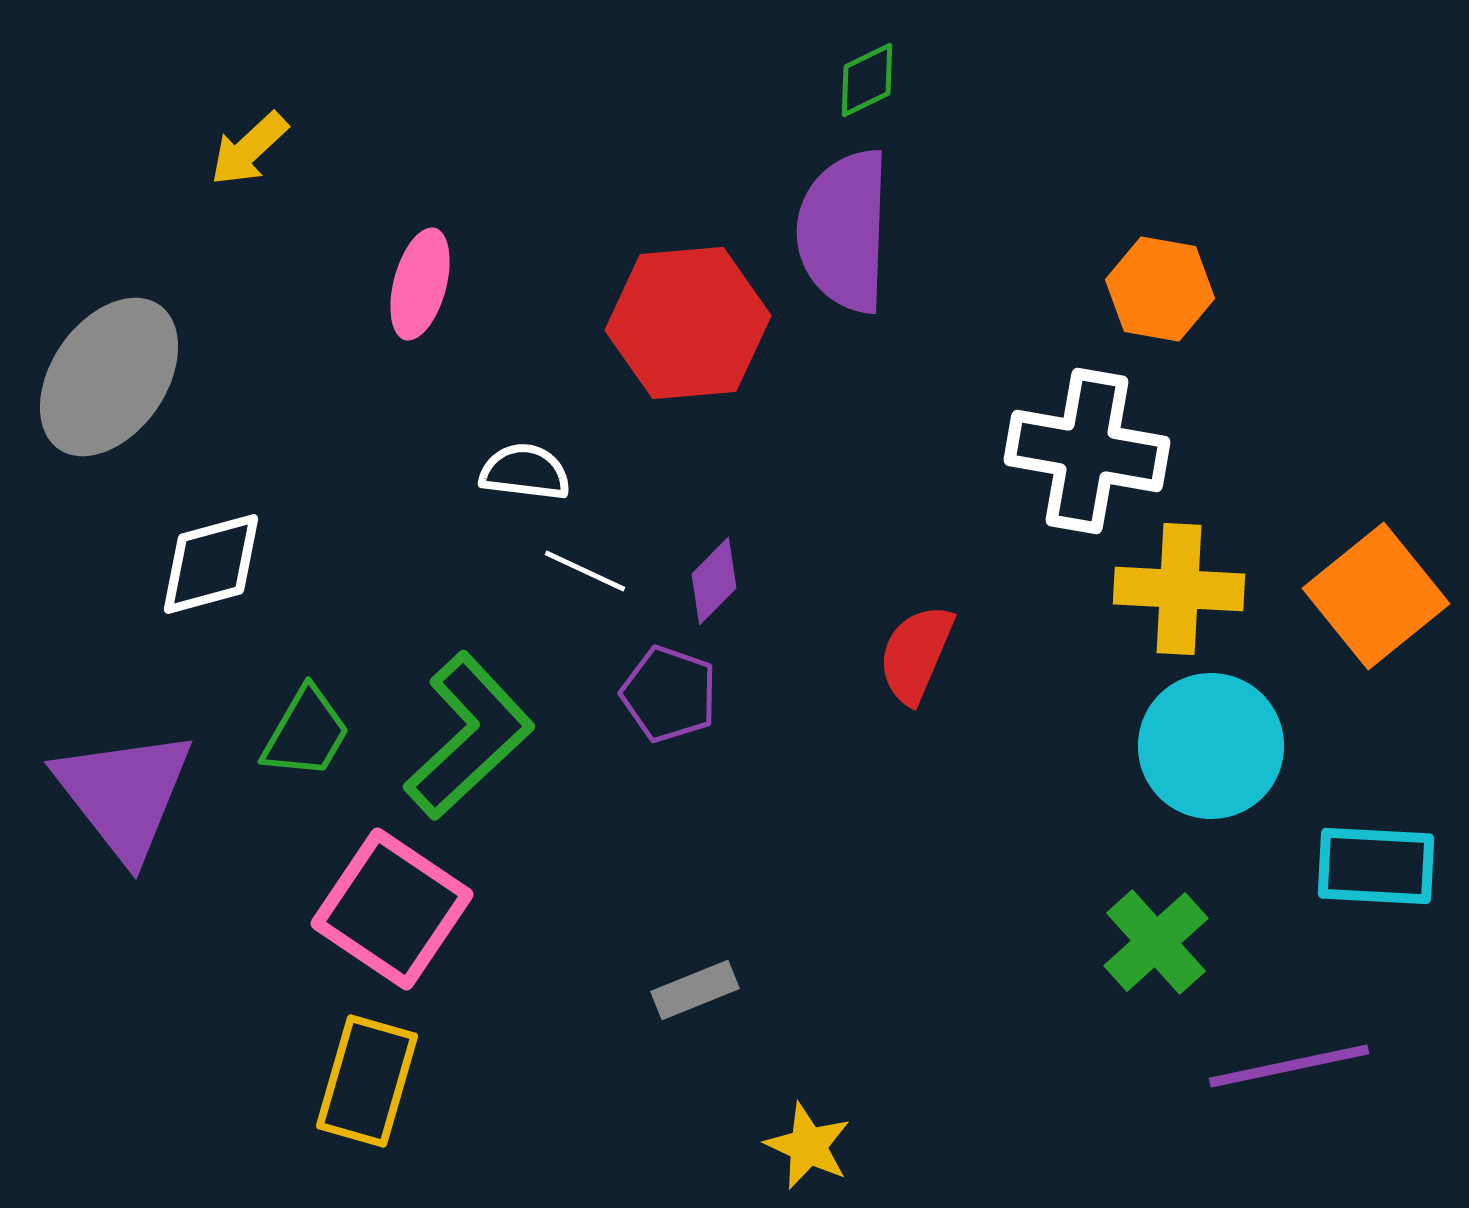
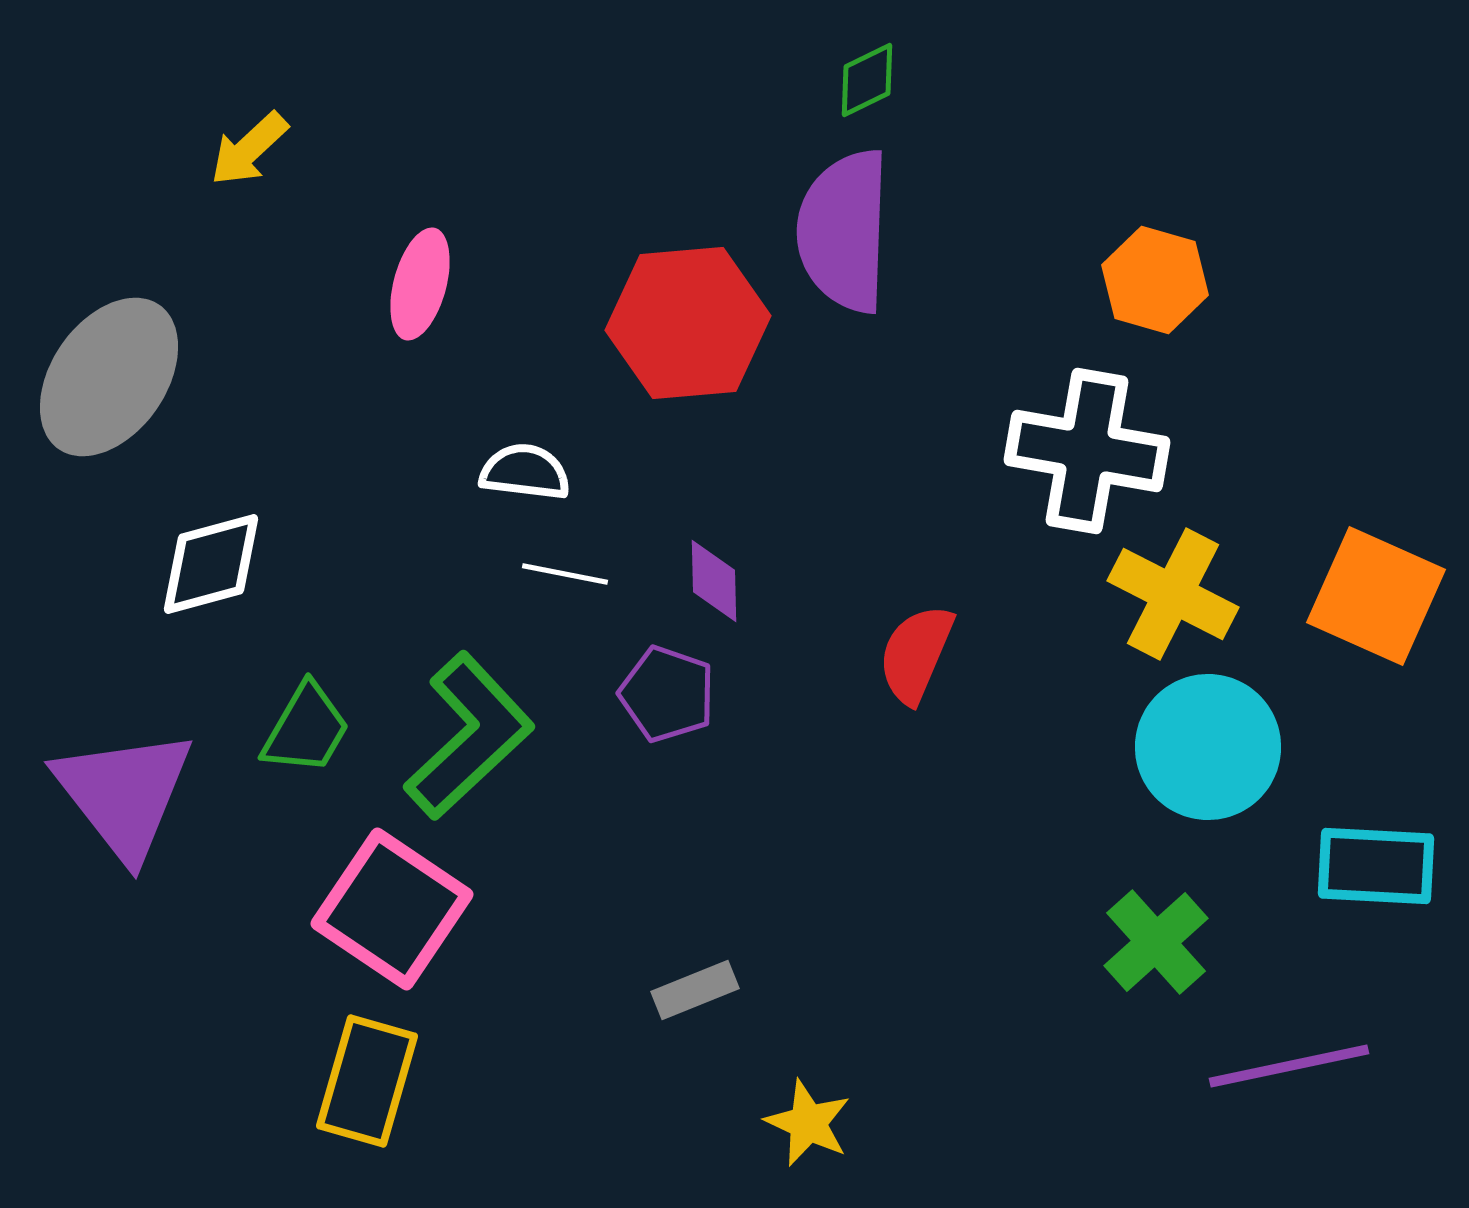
orange hexagon: moved 5 px left, 9 px up; rotated 6 degrees clockwise
white line: moved 20 px left, 3 px down; rotated 14 degrees counterclockwise
purple diamond: rotated 46 degrees counterclockwise
yellow cross: moved 6 px left, 5 px down; rotated 24 degrees clockwise
orange square: rotated 27 degrees counterclockwise
purple pentagon: moved 2 px left
green trapezoid: moved 4 px up
cyan circle: moved 3 px left, 1 px down
yellow star: moved 23 px up
